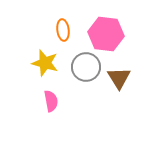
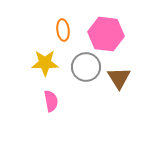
yellow star: rotated 16 degrees counterclockwise
